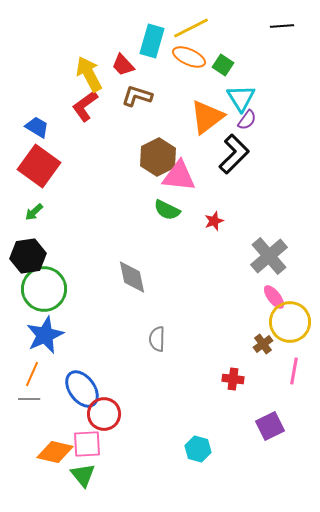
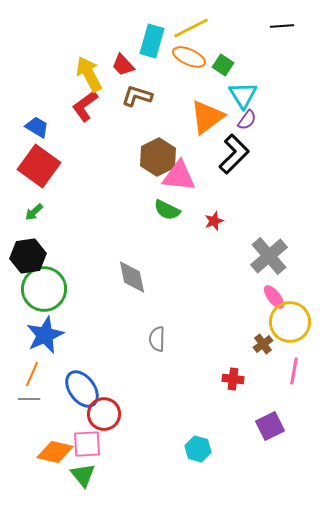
cyan triangle: moved 2 px right, 3 px up
